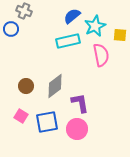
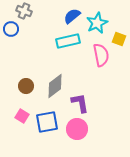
cyan star: moved 2 px right, 3 px up
yellow square: moved 1 px left, 4 px down; rotated 16 degrees clockwise
pink square: moved 1 px right
